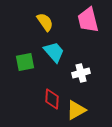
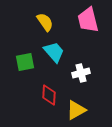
red diamond: moved 3 px left, 4 px up
